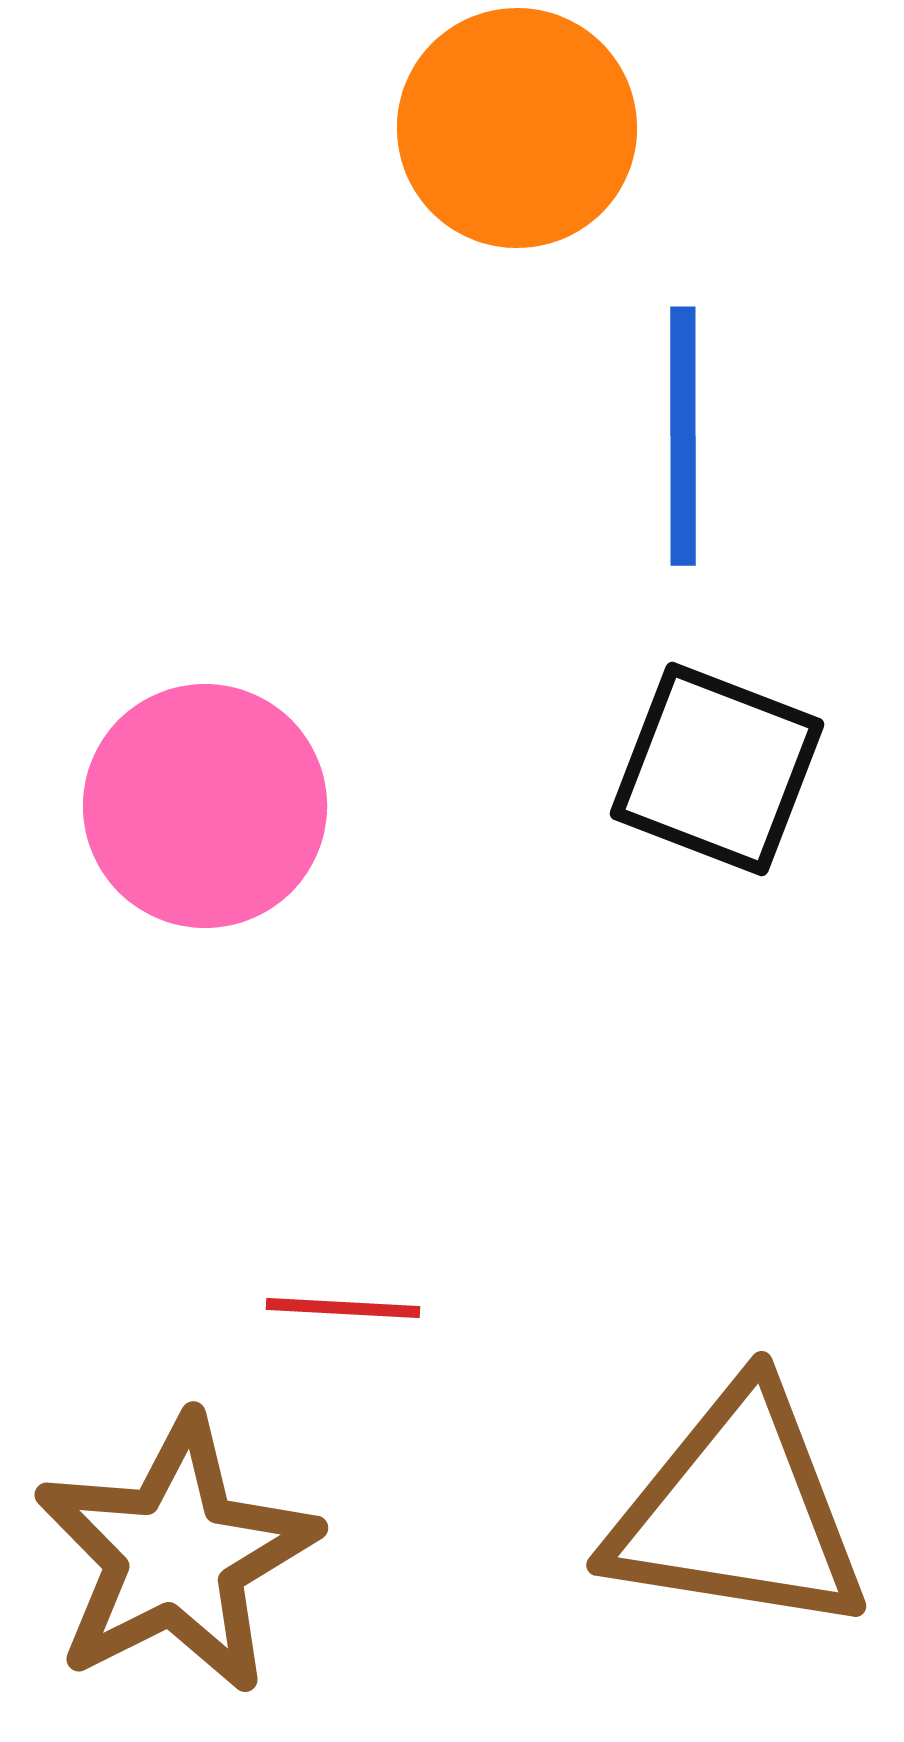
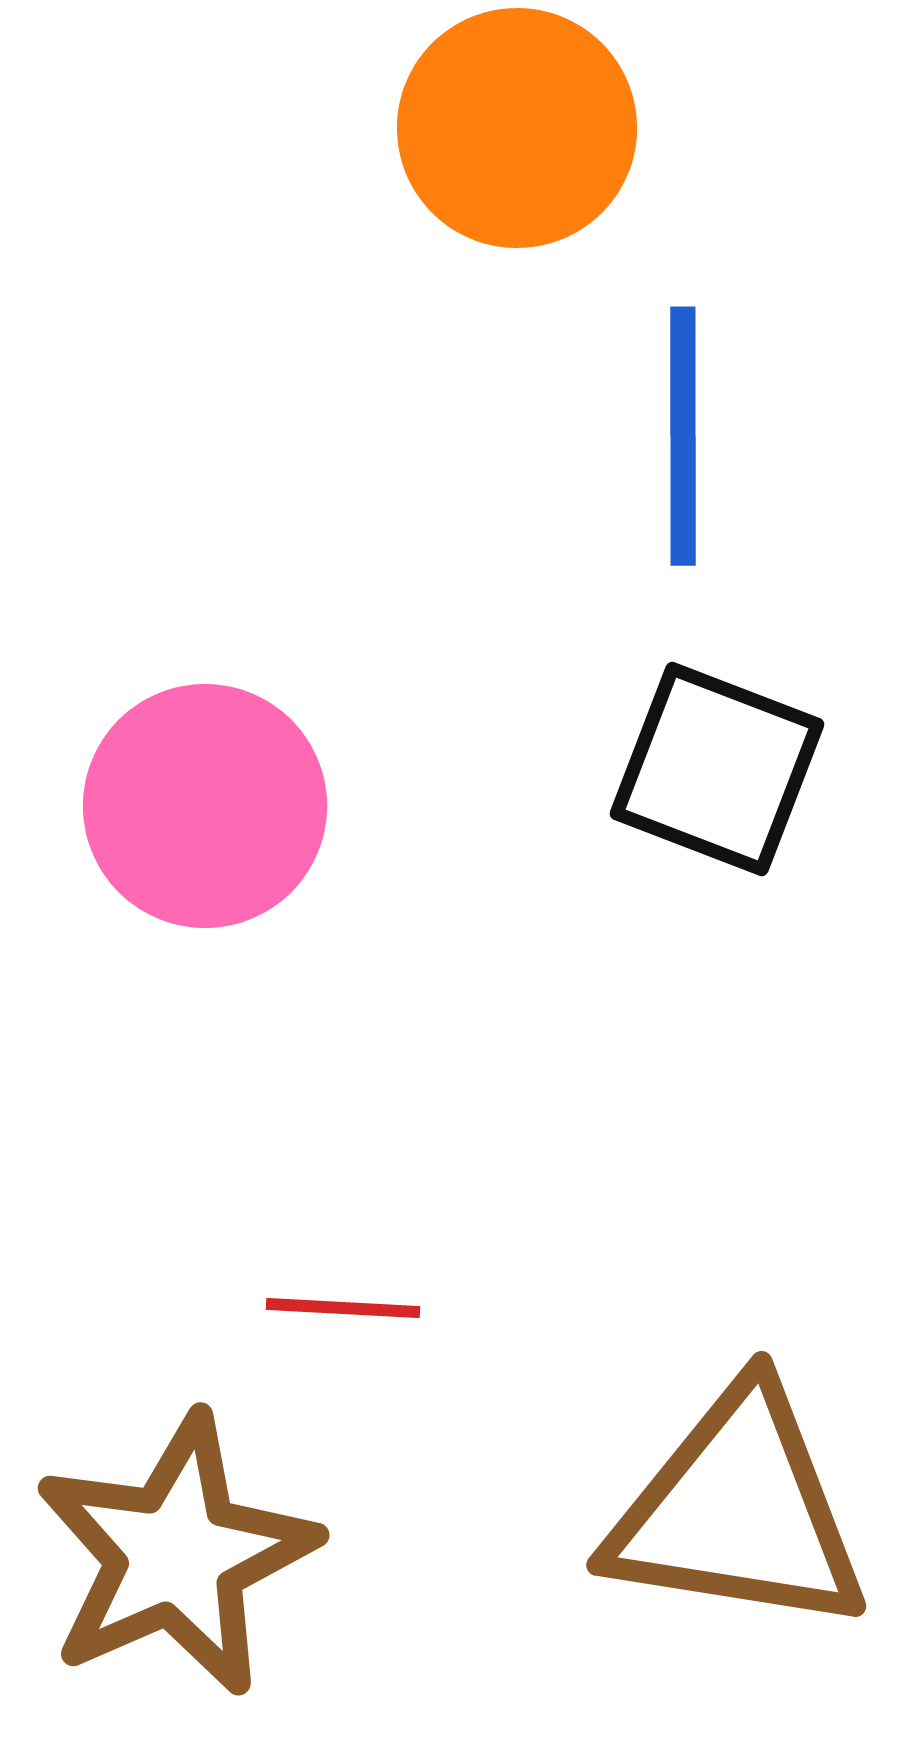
brown star: rotated 3 degrees clockwise
